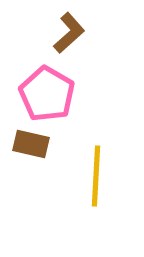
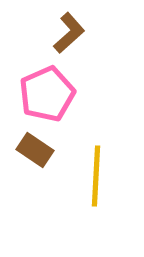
pink pentagon: rotated 18 degrees clockwise
brown rectangle: moved 4 px right, 6 px down; rotated 21 degrees clockwise
